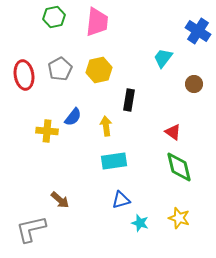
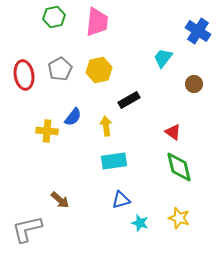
black rectangle: rotated 50 degrees clockwise
gray L-shape: moved 4 px left
